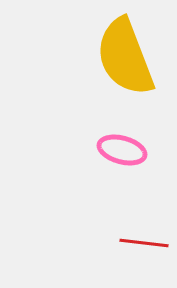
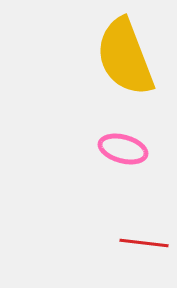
pink ellipse: moved 1 px right, 1 px up
